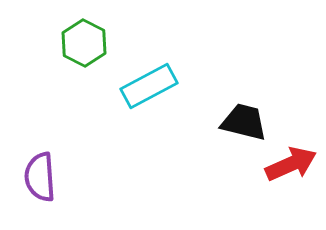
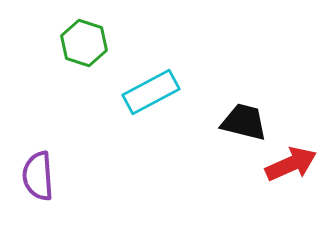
green hexagon: rotated 9 degrees counterclockwise
cyan rectangle: moved 2 px right, 6 px down
purple semicircle: moved 2 px left, 1 px up
